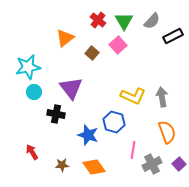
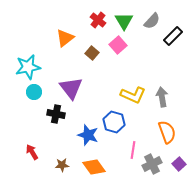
black rectangle: rotated 18 degrees counterclockwise
yellow L-shape: moved 1 px up
